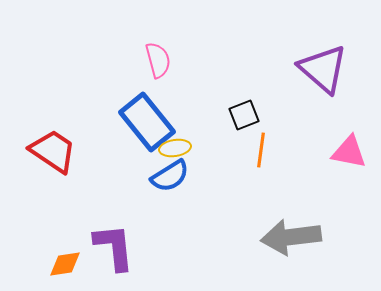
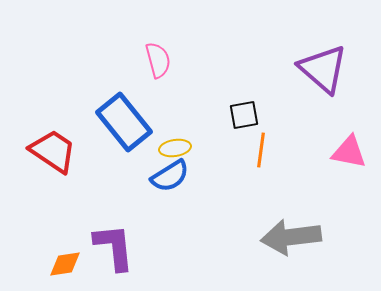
black square: rotated 12 degrees clockwise
blue rectangle: moved 23 px left
